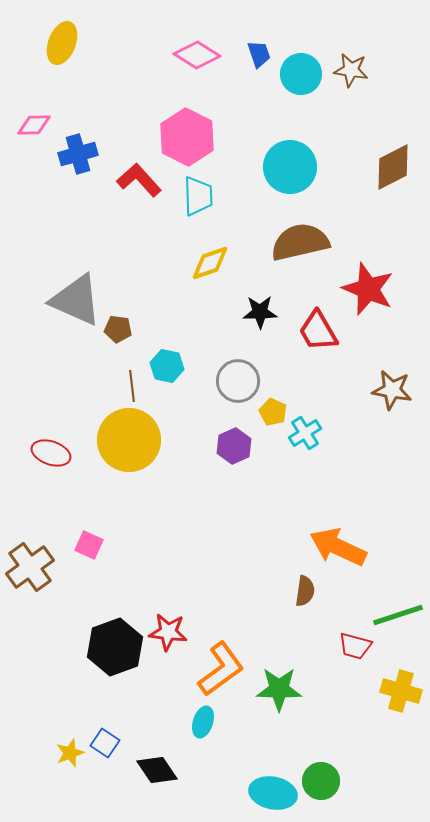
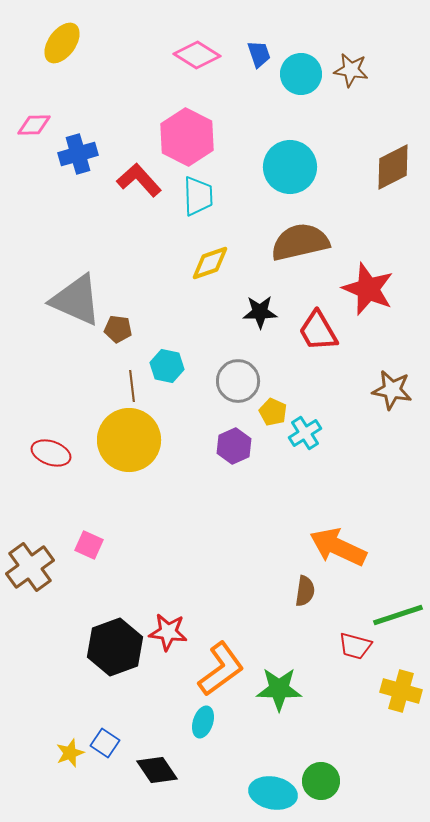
yellow ellipse at (62, 43): rotated 15 degrees clockwise
